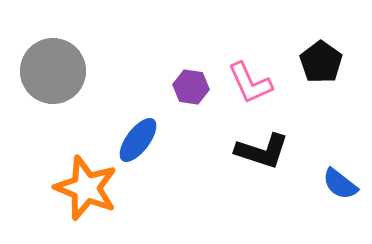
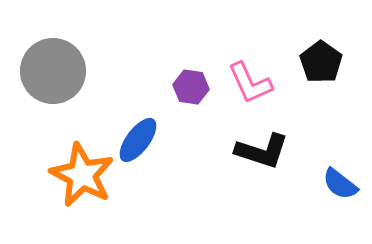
orange star: moved 4 px left, 13 px up; rotated 6 degrees clockwise
